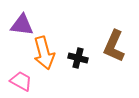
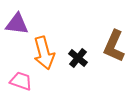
purple triangle: moved 5 px left, 1 px up
black cross: rotated 24 degrees clockwise
pink trapezoid: rotated 10 degrees counterclockwise
